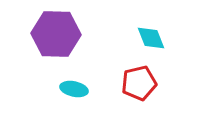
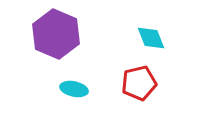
purple hexagon: rotated 21 degrees clockwise
